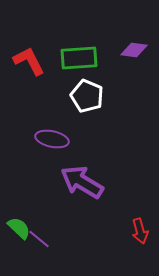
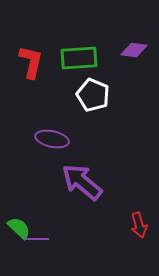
red L-shape: moved 2 px right, 1 px down; rotated 40 degrees clockwise
white pentagon: moved 6 px right, 1 px up
purple arrow: rotated 9 degrees clockwise
red arrow: moved 1 px left, 6 px up
purple line: moved 2 px left; rotated 40 degrees counterclockwise
